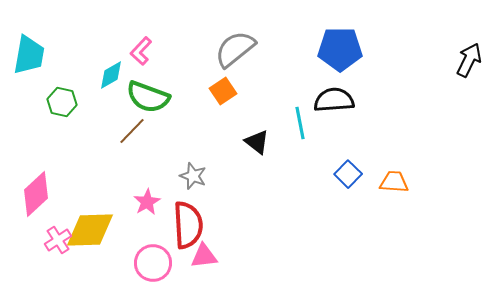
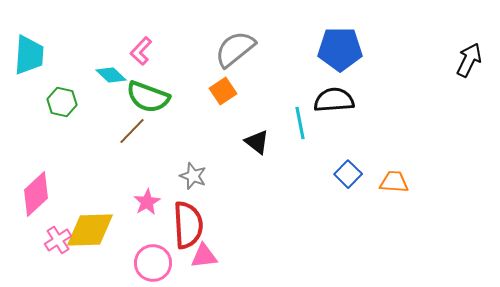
cyan trapezoid: rotated 6 degrees counterclockwise
cyan diamond: rotated 72 degrees clockwise
